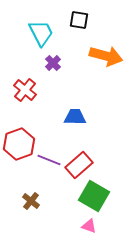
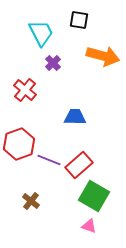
orange arrow: moved 3 px left
